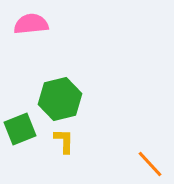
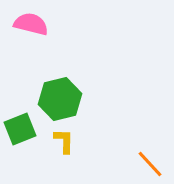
pink semicircle: rotated 20 degrees clockwise
